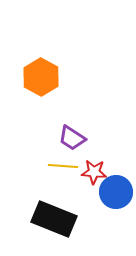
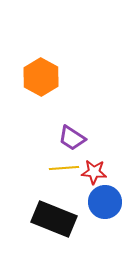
yellow line: moved 1 px right, 2 px down; rotated 8 degrees counterclockwise
blue circle: moved 11 px left, 10 px down
